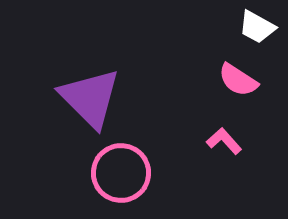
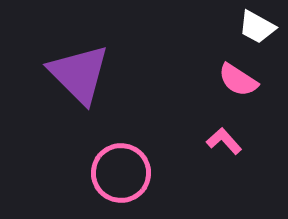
purple triangle: moved 11 px left, 24 px up
